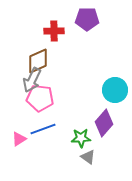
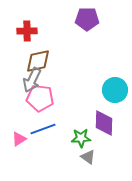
red cross: moved 27 px left
brown diamond: rotated 12 degrees clockwise
purple diamond: rotated 40 degrees counterclockwise
